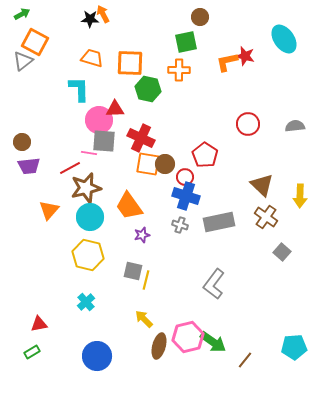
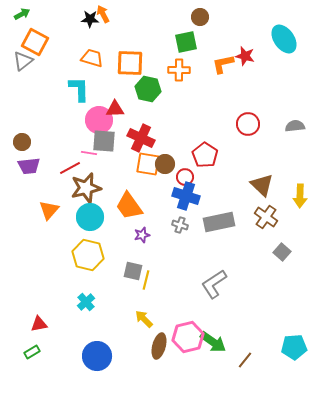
orange L-shape at (227, 62): moved 4 px left, 2 px down
gray L-shape at (214, 284): rotated 20 degrees clockwise
